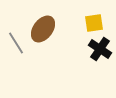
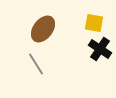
yellow square: rotated 18 degrees clockwise
gray line: moved 20 px right, 21 px down
